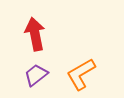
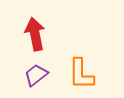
orange L-shape: rotated 60 degrees counterclockwise
